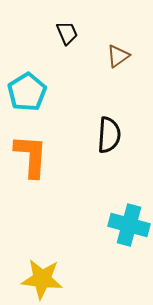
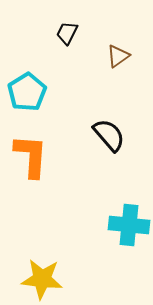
black trapezoid: rotated 130 degrees counterclockwise
black semicircle: rotated 45 degrees counterclockwise
cyan cross: rotated 9 degrees counterclockwise
